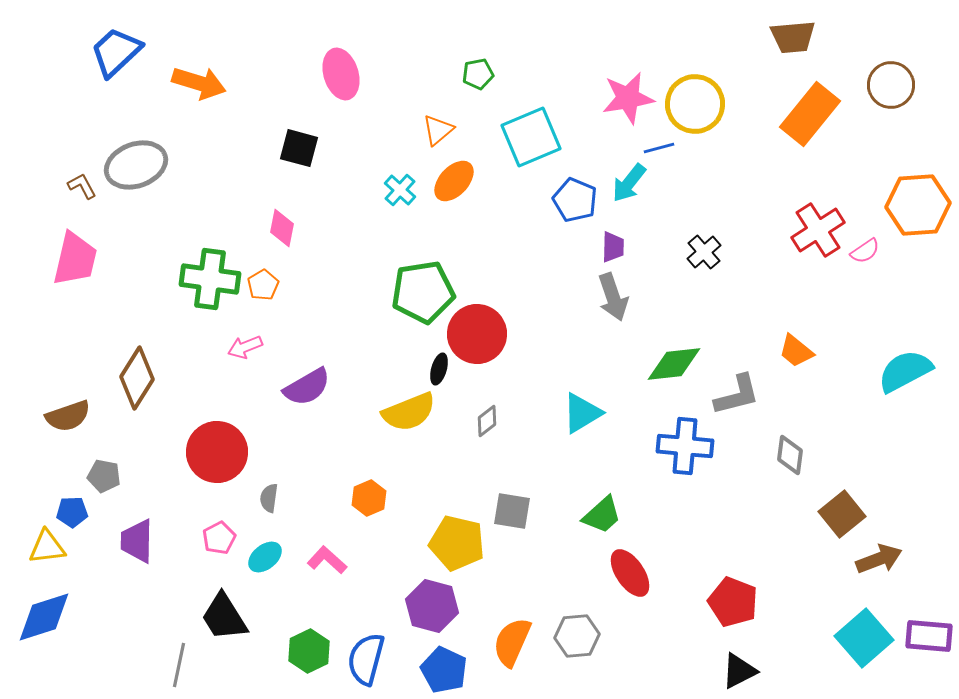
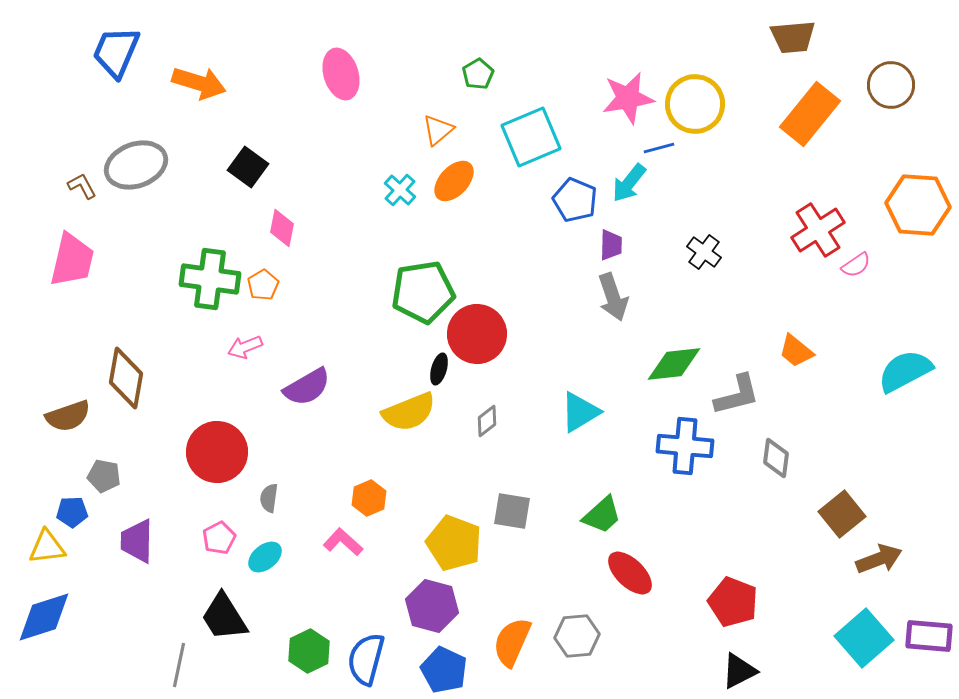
blue trapezoid at (116, 52): rotated 24 degrees counterclockwise
green pentagon at (478, 74): rotated 20 degrees counterclockwise
black square at (299, 148): moved 51 px left, 19 px down; rotated 21 degrees clockwise
orange hexagon at (918, 205): rotated 8 degrees clockwise
purple trapezoid at (613, 247): moved 2 px left, 2 px up
pink semicircle at (865, 251): moved 9 px left, 14 px down
black cross at (704, 252): rotated 12 degrees counterclockwise
pink trapezoid at (75, 259): moved 3 px left, 1 px down
brown diamond at (137, 378): moved 11 px left; rotated 22 degrees counterclockwise
cyan triangle at (582, 413): moved 2 px left, 1 px up
gray diamond at (790, 455): moved 14 px left, 3 px down
yellow pentagon at (457, 543): moved 3 px left; rotated 8 degrees clockwise
pink L-shape at (327, 560): moved 16 px right, 18 px up
red ellipse at (630, 573): rotated 12 degrees counterclockwise
